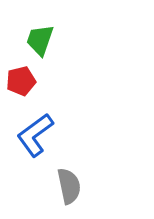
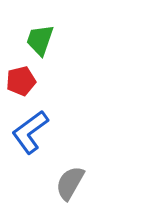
blue L-shape: moved 5 px left, 3 px up
gray semicircle: moved 1 px right, 3 px up; rotated 138 degrees counterclockwise
